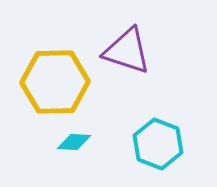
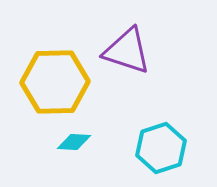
cyan hexagon: moved 3 px right, 4 px down; rotated 21 degrees clockwise
